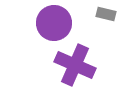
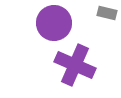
gray rectangle: moved 1 px right, 1 px up
